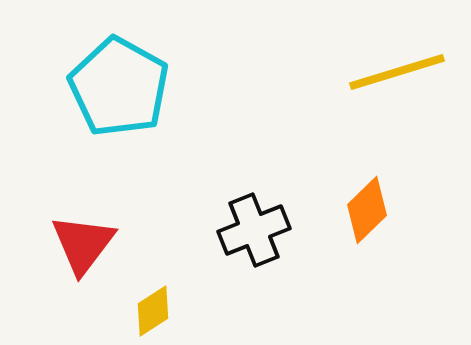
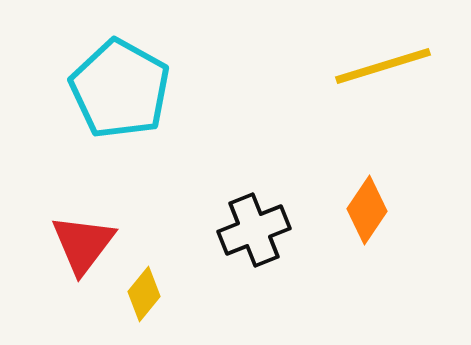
yellow line: moved 14 px left, 6 px up
cyan pentagon: moved 1 px right, 2 px down
orange diamond: rotated 12 degrees counterclockwise
yellow diamond: moved 9 px left, 17 px up; rotated 18 degrees counterclockwise
